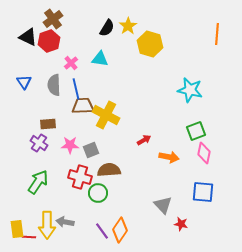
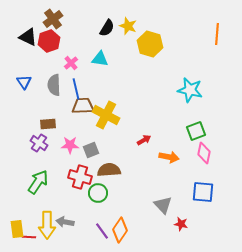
yellow star: rotated 18 degrees counterclockwise
